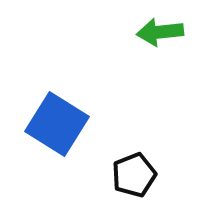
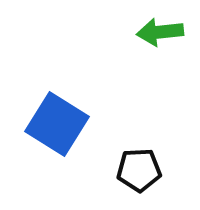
black pentagon: moved 5 px right, 5 px up; rotated 18 degrees clockwise
